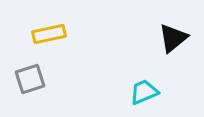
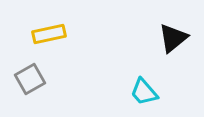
gray square: rotated 12 degrees counterclockwise
cyan trapezoid: rotated 108 degrees counterclockwise
